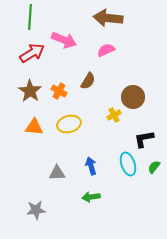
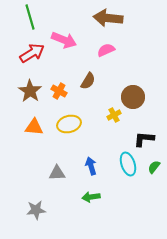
green line: rotated 20 degrees counterclockwise
black L-shape: rotated 15 degrees clockwise
